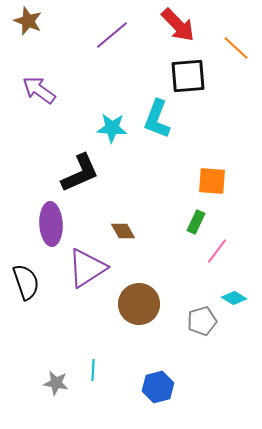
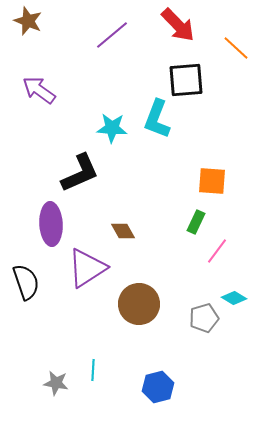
black square: moved 2 px left, 4 px down
gray pentagon: moved 2 px right, 3 px up
